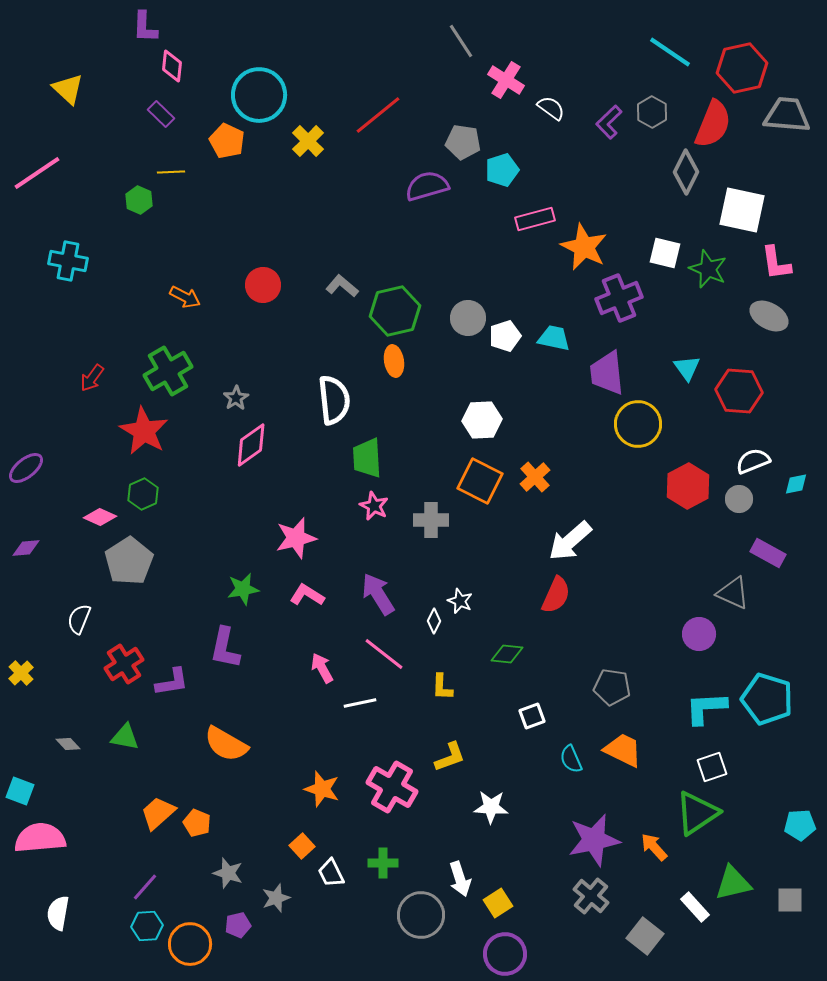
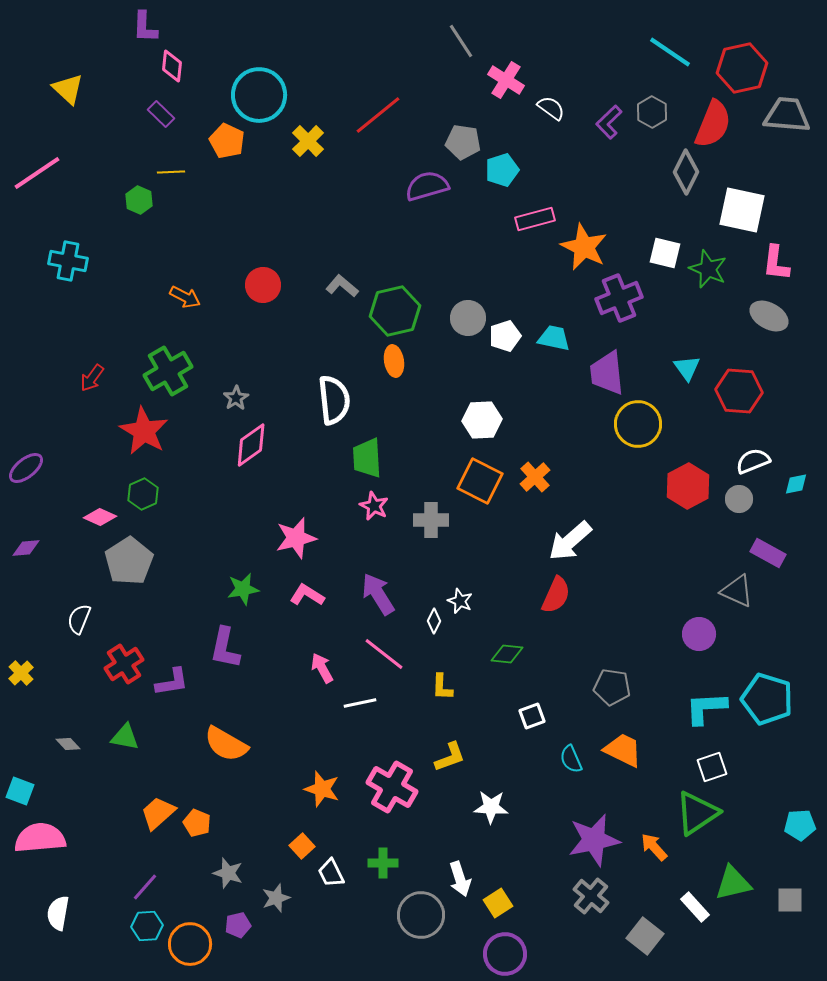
pink L-shape at (776, 263): rotated 15 degrees clockwise
gray triangle at (733, 593): moved 4 px right, 2 px up
